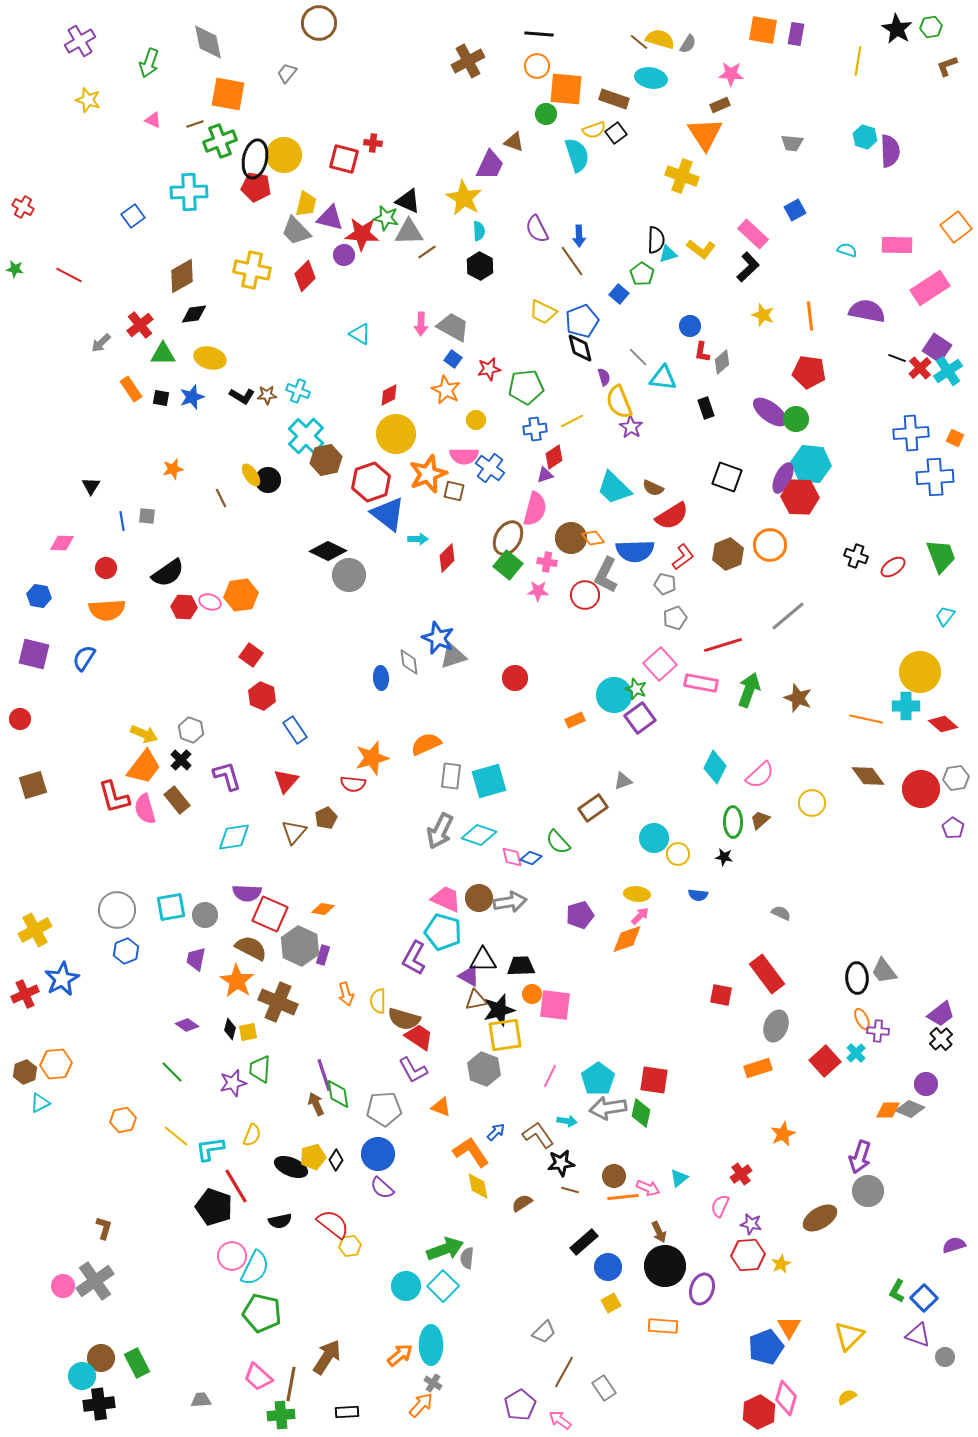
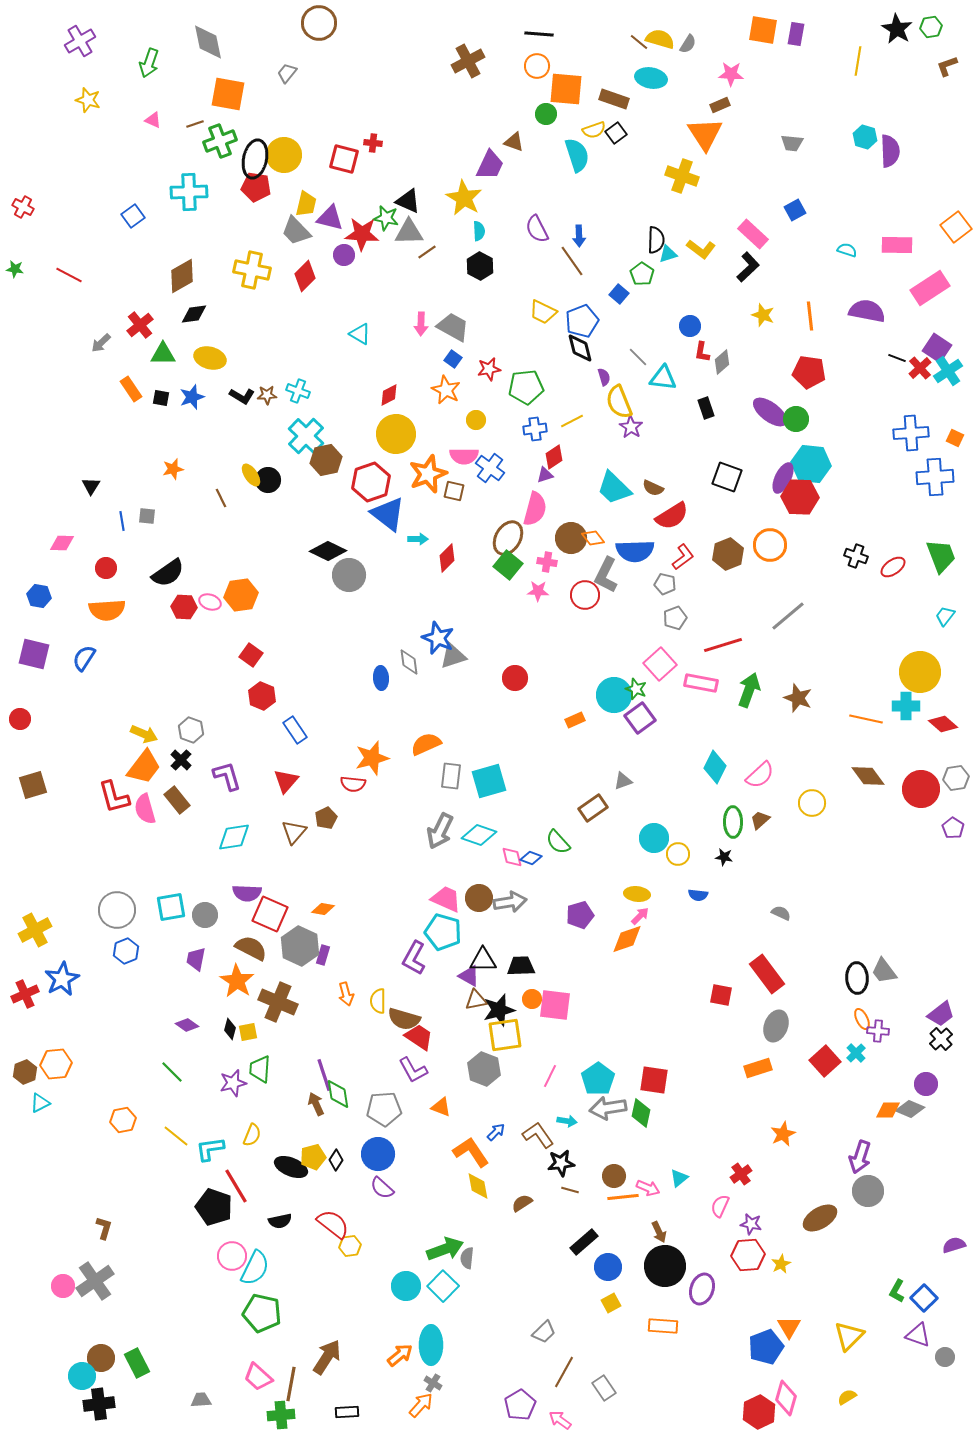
orange circle at (532, 994): moved 5 px down
